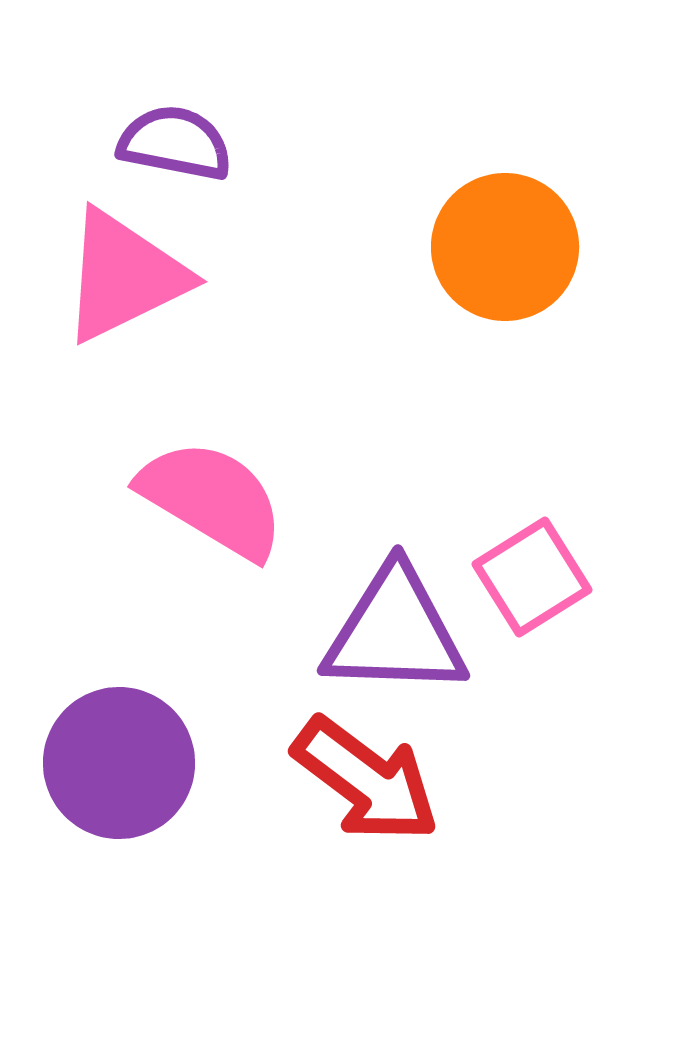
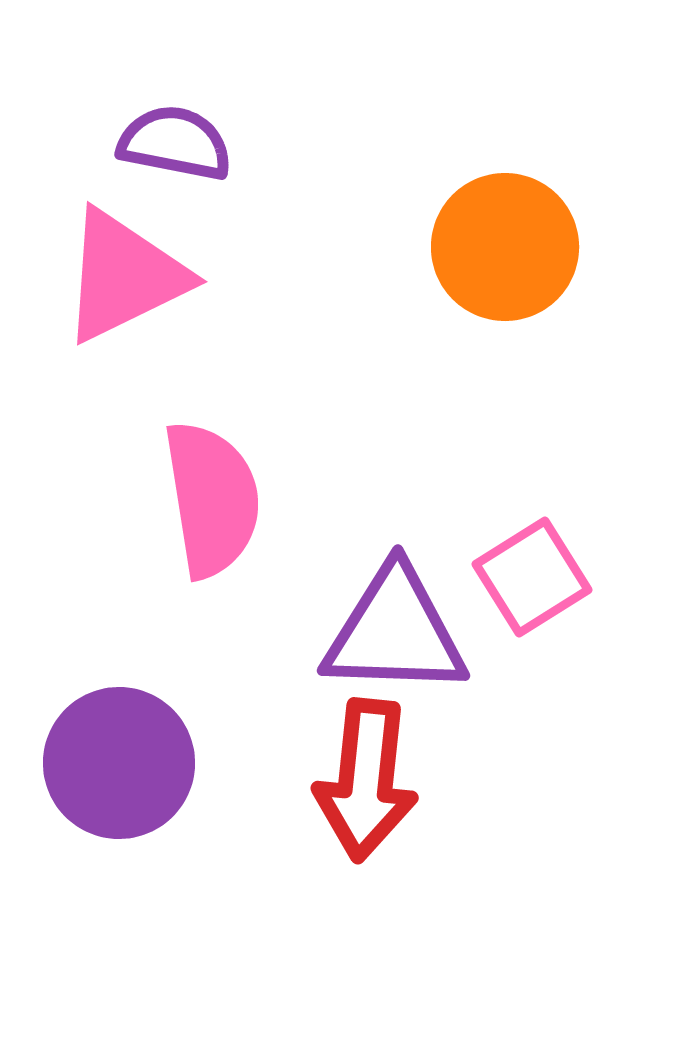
pink semicircle: rotated 50 degrees clockwise
red arrow: rotated 59 degrees clockwise
